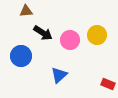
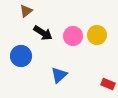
brown triangle: rotated 32 degrees counterclockwise
pink circle: moved 3 px right, 4 px up
